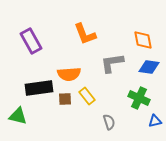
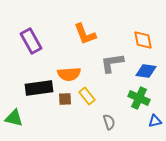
blue diamond: moved 3 px left, 4 px down
green triangle: moved 4 px left, 2 px down
